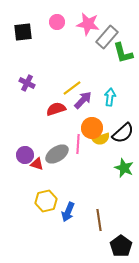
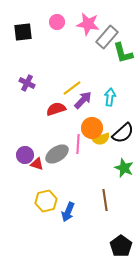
brown line: moved 6 px right, 20 px up
